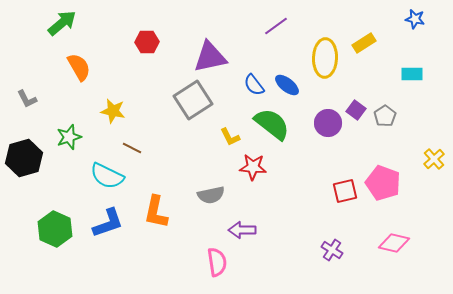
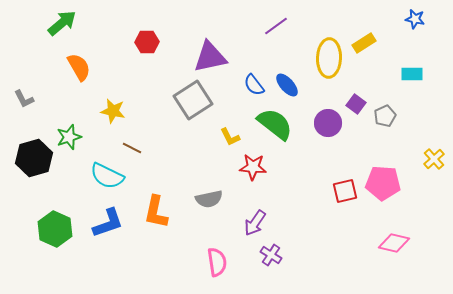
yellow ellipse: moved 4 px right
blue ellipse: rotated 10 degrees clockwise
gray L-shape: moved 3 px left
purple square: moved 6 px up
gray pentagon: rotated 10 degrees clockwise
green semicircle: moved 3 px right
black hexagon: moved 10 px right
pink pentagon: rotated 16 degrees counterclockwise
gray semicircle: moved 2 px left, 4 px down
purple arrow: moved 13 px right, 7 px up; rotated 56 degrees counterclockwise
purple cross: moved 61 px left, 5 px down
